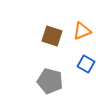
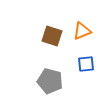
blue square: rotated 36 degrees counterclockwise
